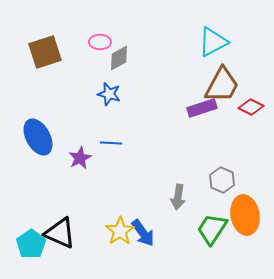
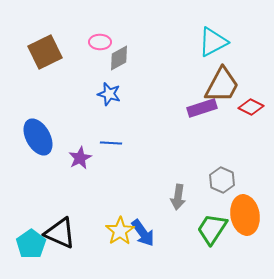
brown square: rotated 8 degrees counterclockwise
